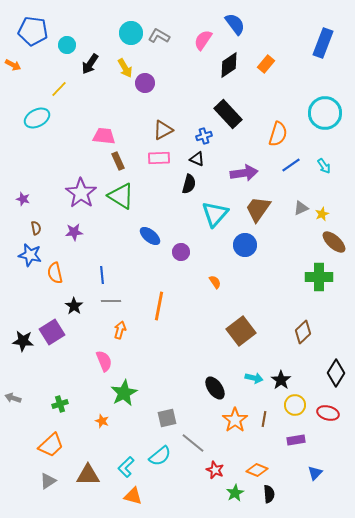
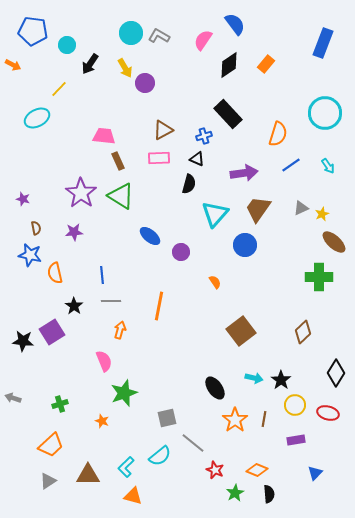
cyan arrow at (324, 166): moved 4 px right
green star at (124, 393): rotated 8 degrees clockwise
